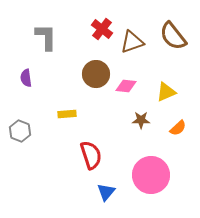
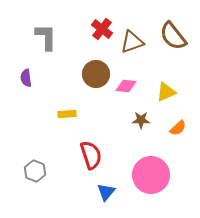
gray hexagon: moved 15 px right, 40 px down
